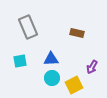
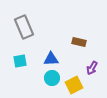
gray rectangle: moved 4 px left
brown rectangle: moved 2 px right, 9 px down
purple arrow: moved 1 px down
